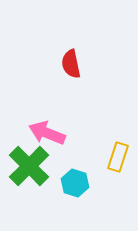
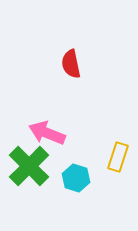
cyan hexagon: moved 1 px right, 5 px up
